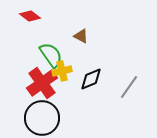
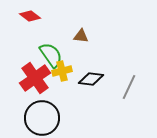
brown triangle: rotated 21 degrees counterclockwise
black diamond: rotated 30 degrees clockwise
red cross: moved 7 px left, 5 px up
gray line: rotated 10 degrees counterclockwise
